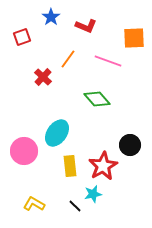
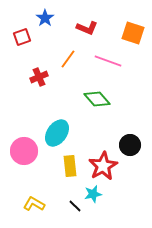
blue star: moved 6 px left, 1 px down
red L-shape: moved 1 px right, 2 px down
orange square: moved 1 px left, 5 px up; rotated 20 degrees clockwise
red cross: moved 4 px left; rotated 24 degrees clockwise
